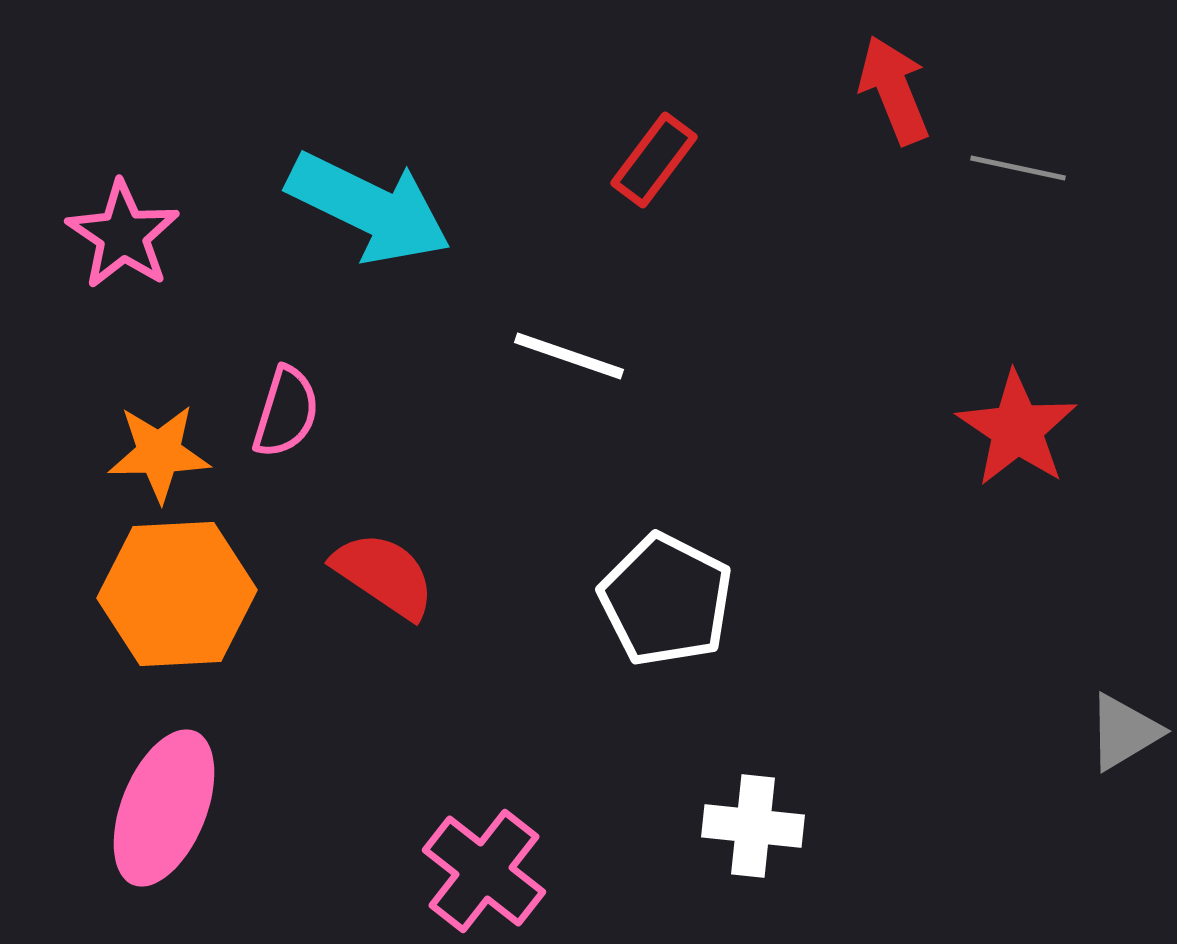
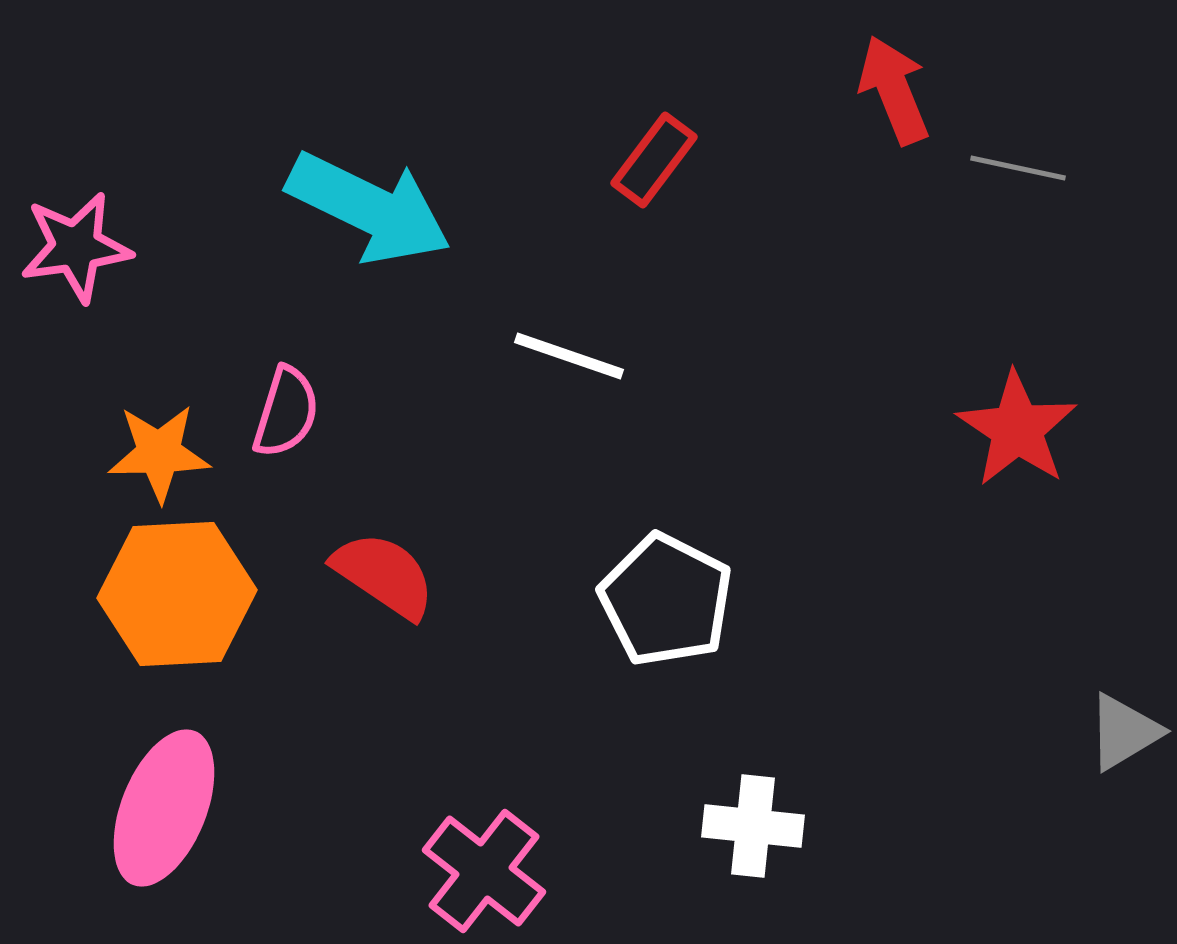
pink star: moved 47 px left, 12 px down; rotated 30 degrees clockwise
